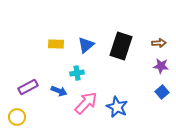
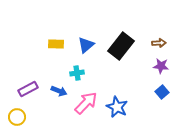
black rectangle: rotated 20 degrees clockwise
purple rectangle: moved 2 px down
